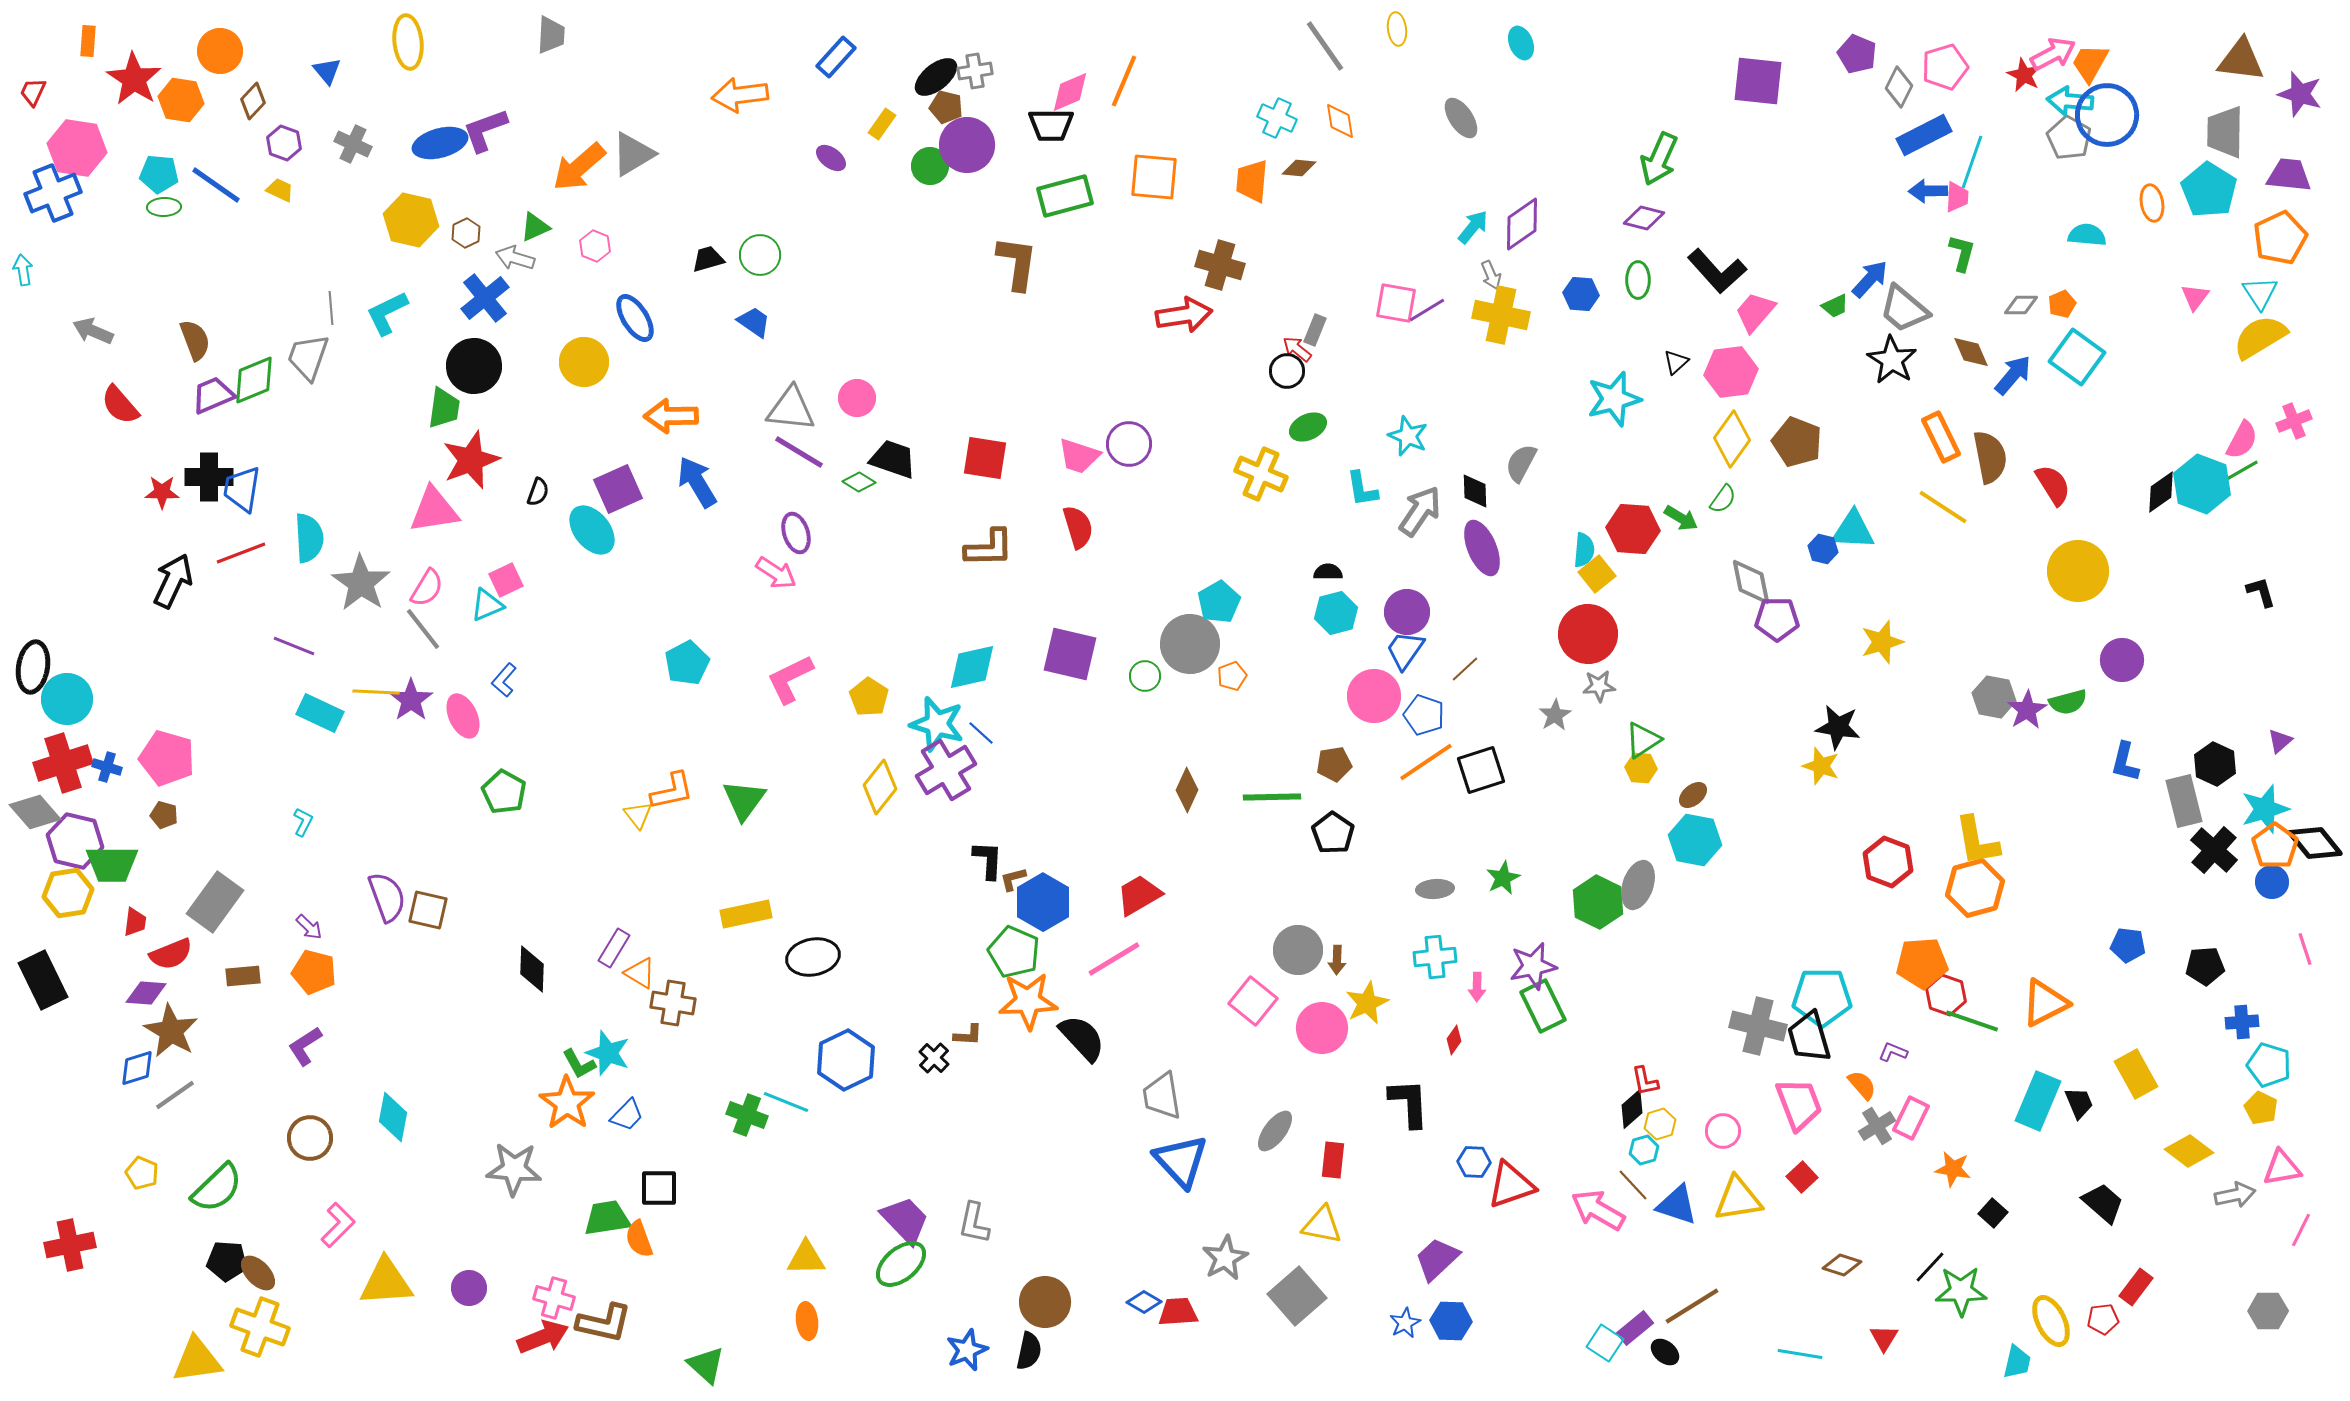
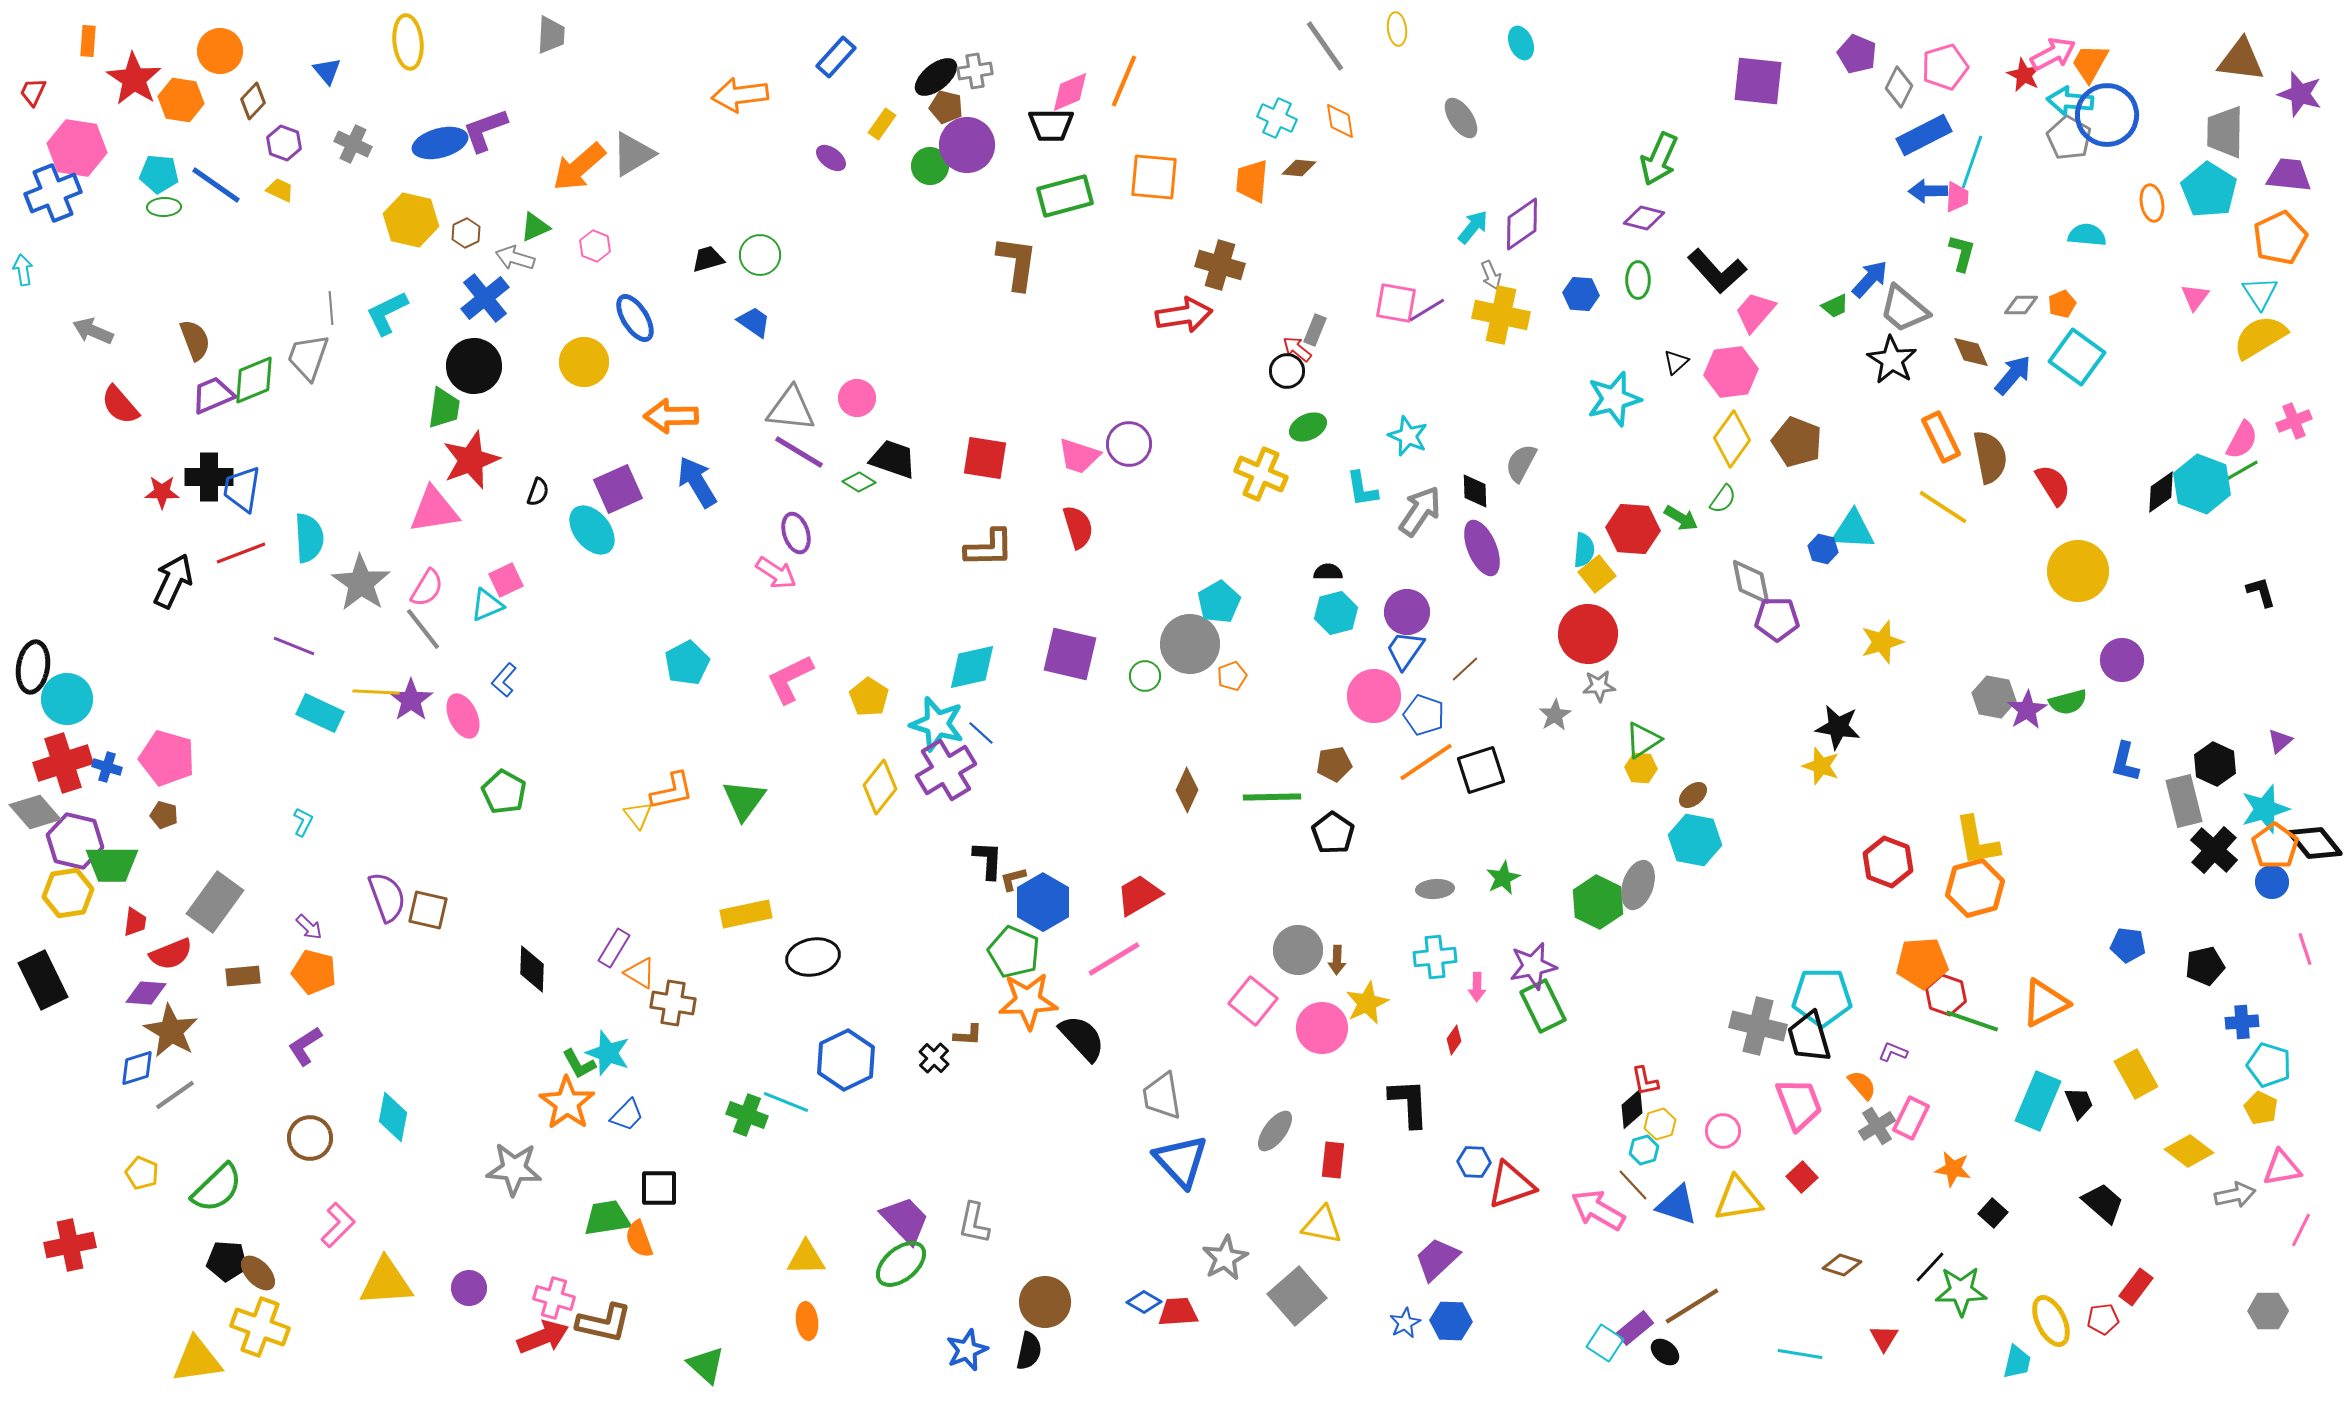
black pentagon at (2205, 966): rotated 9 degrees counterclockwise
